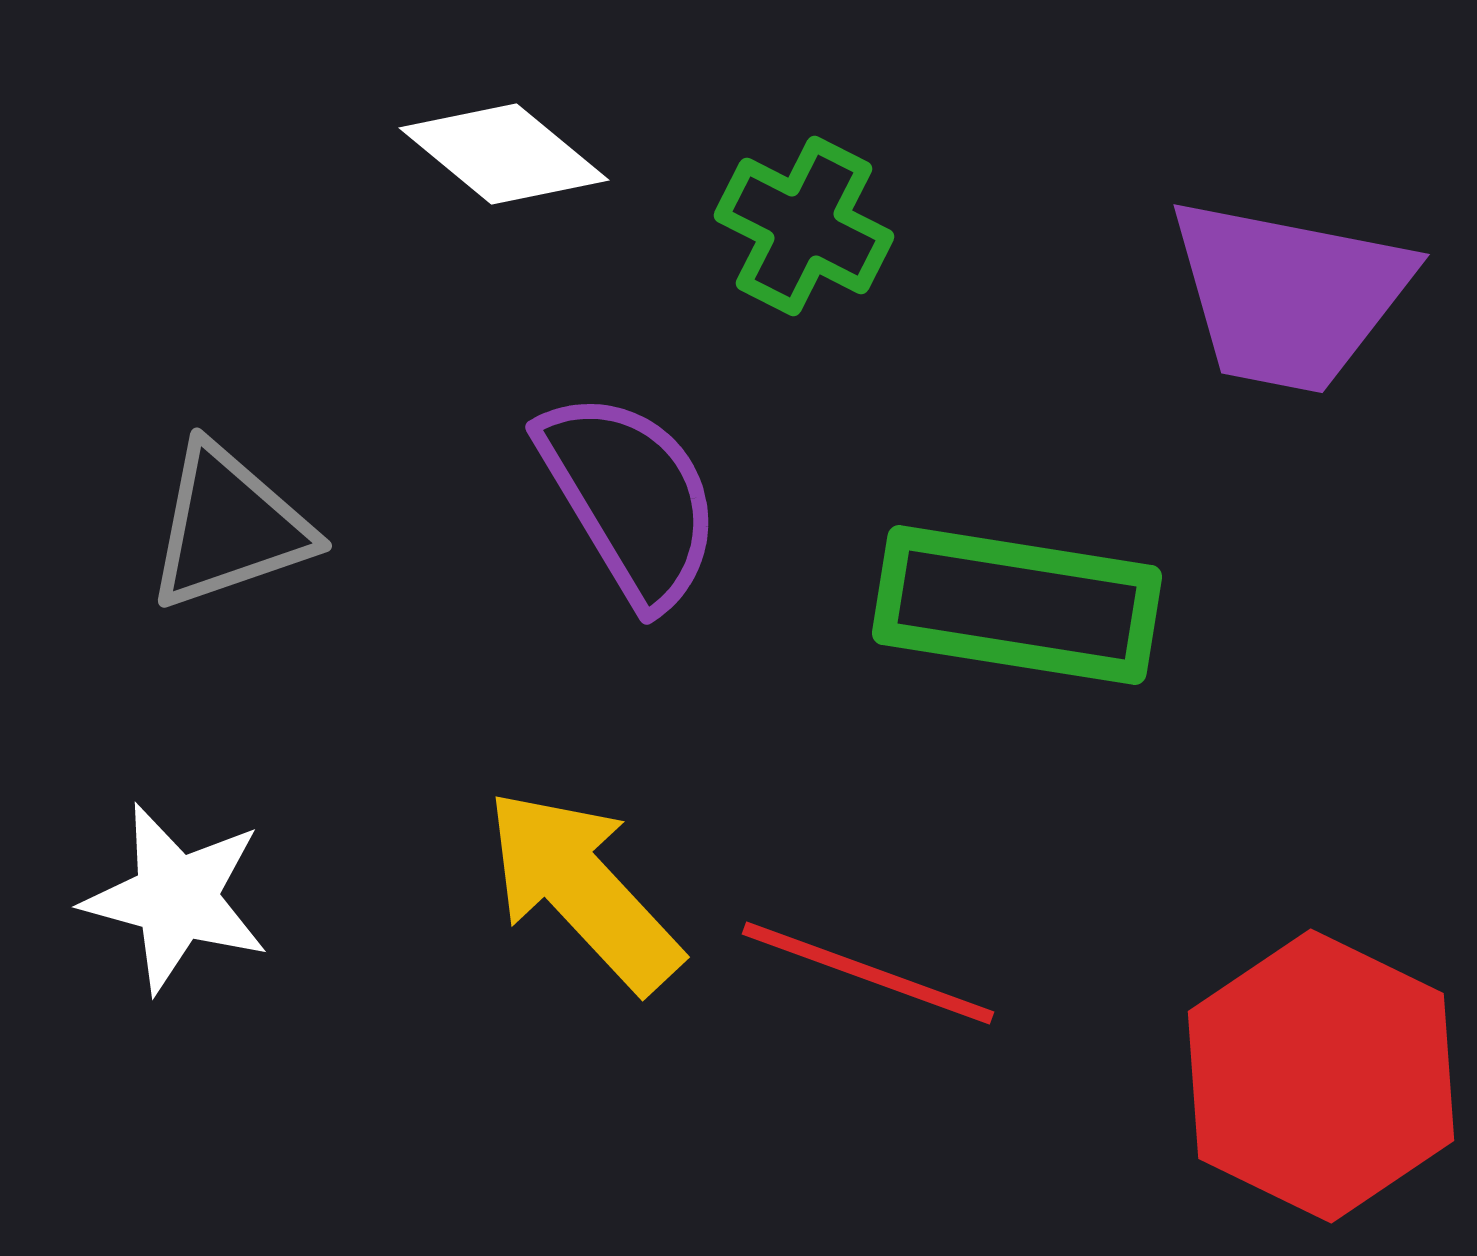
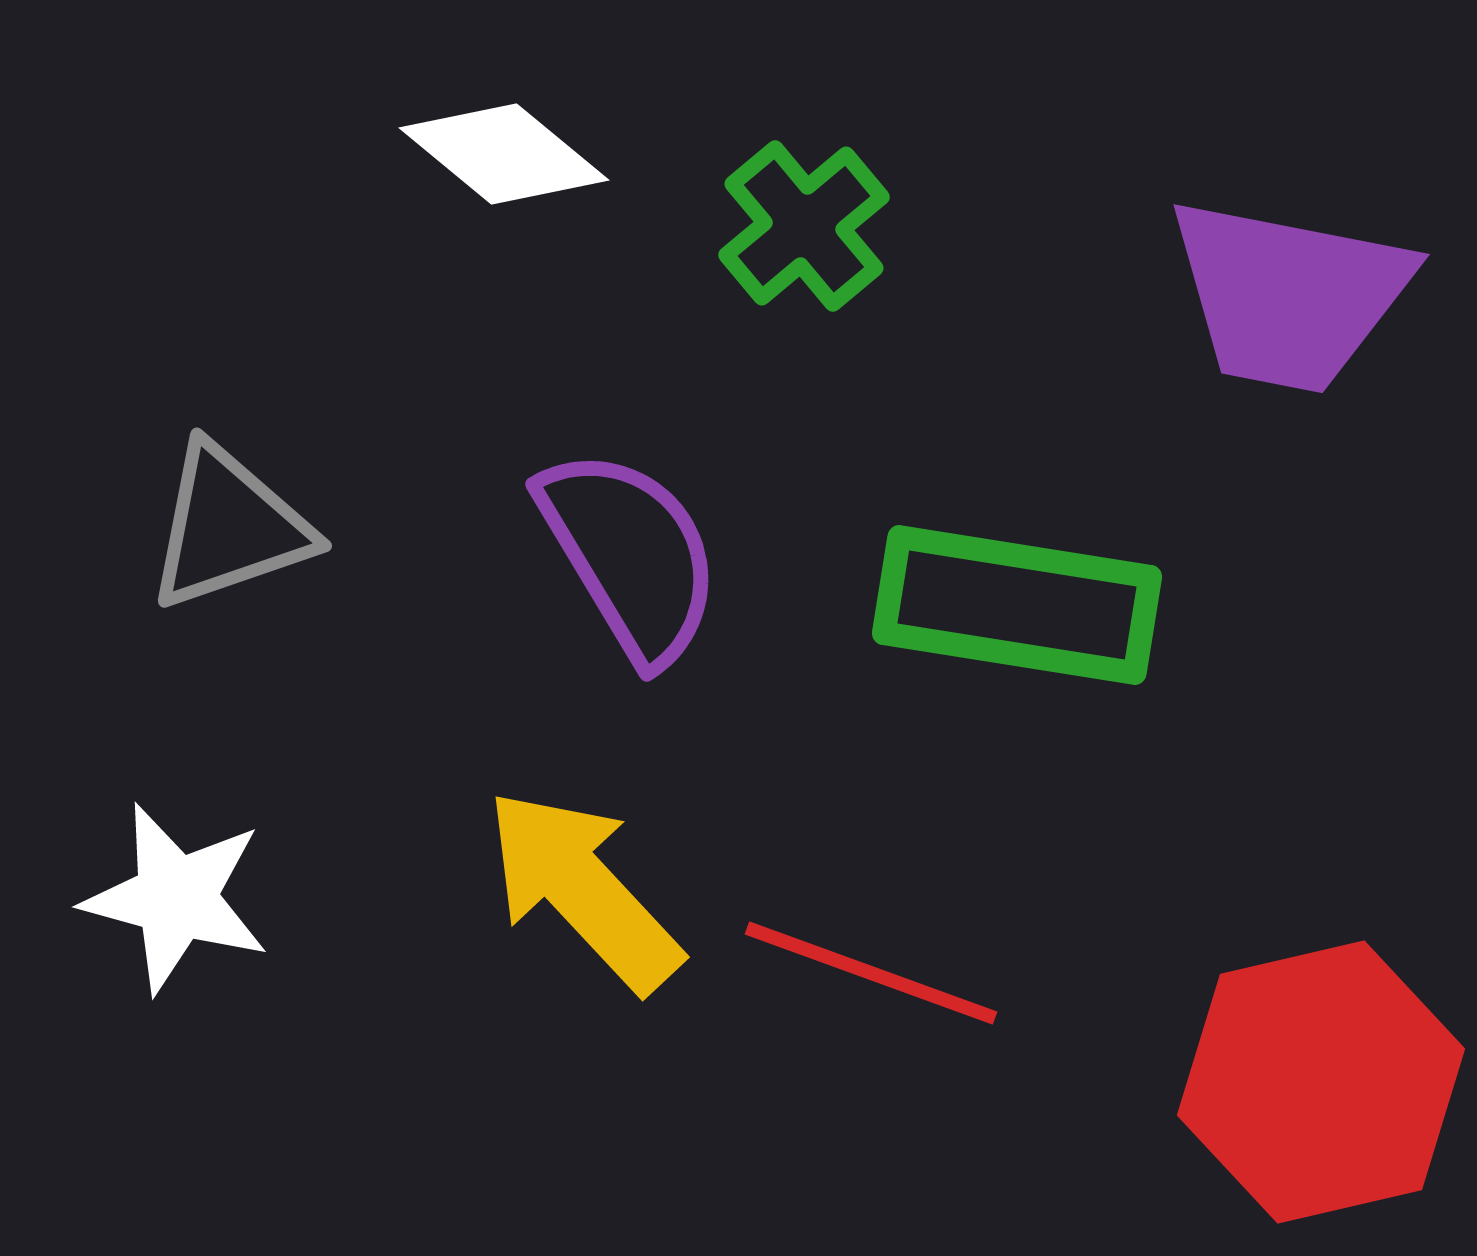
green cross: rotated 23 degrees clockwise
purple semicircle: moved 57 px down
red line: moved 3 px right
red hexagon: moved 6 px down; rotated 21 degrees clockwise
